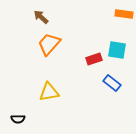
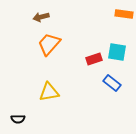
brown arrow: rotated 56 degrees counterclockwise
cyan square: moved 2 px down
